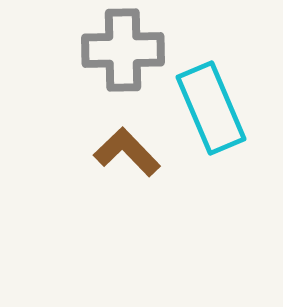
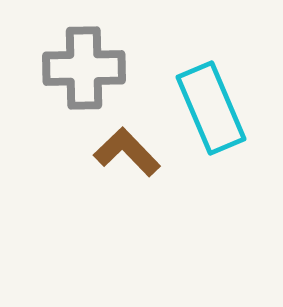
gray cross: moved 39 px left, 18 px down
